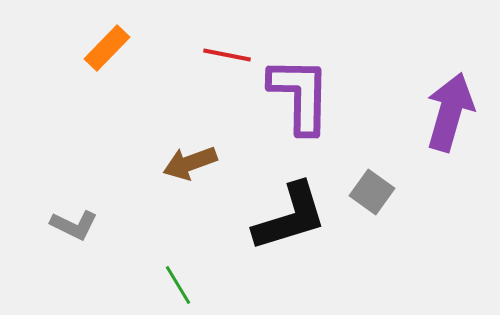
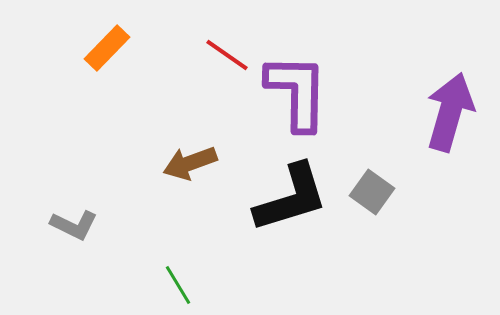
red line: rotated 24 degrees clockwise
purple L-shape: moved 3 px left, 3 px up
black L-shape: moved 1 px right, 19 px up
